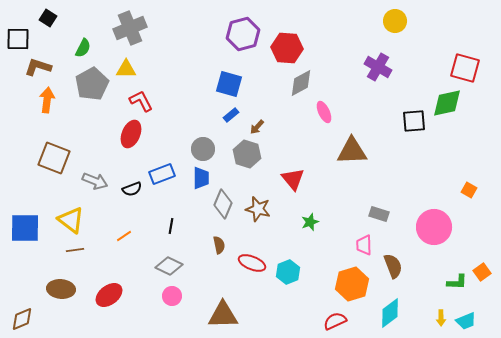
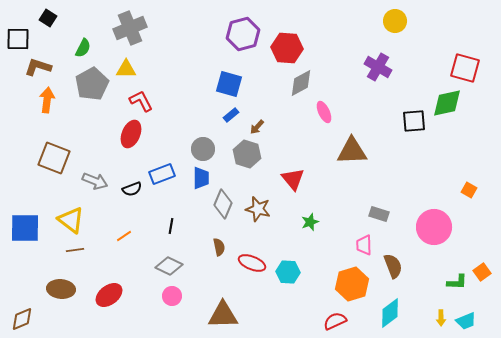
brown semicircle at (219, 245): moved 2 px down
cyan hexagon at (288, 272): rotated 25 degrees clockwise
